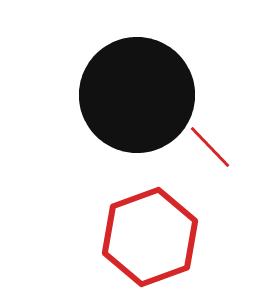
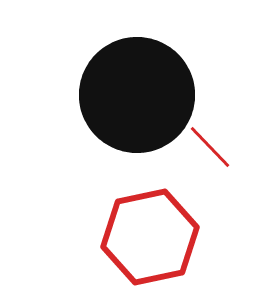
red hexagon: rotated 8 degrees clockwise
